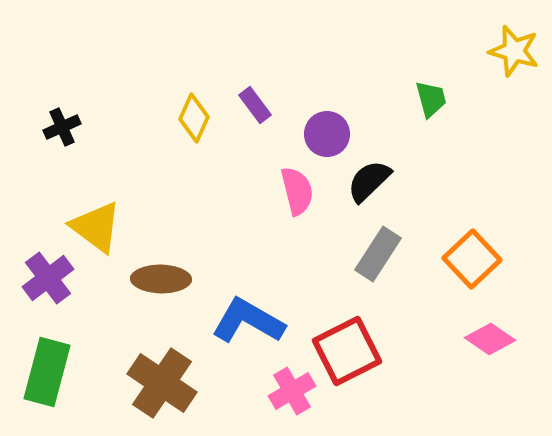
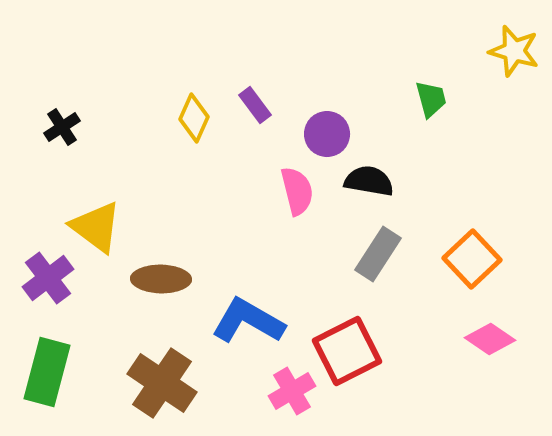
black cross: rotated 9 degrees counterclockwise
black semicircle: rotated 54 degrees clockwise
